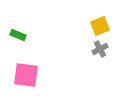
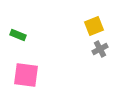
yellow square: moved 6 px left
